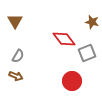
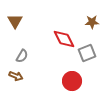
brown star: rotated 16 degrees counterclockwise
red diamond: rotated 10 degrees clockwise
gray semicircle: moved 4 px right
